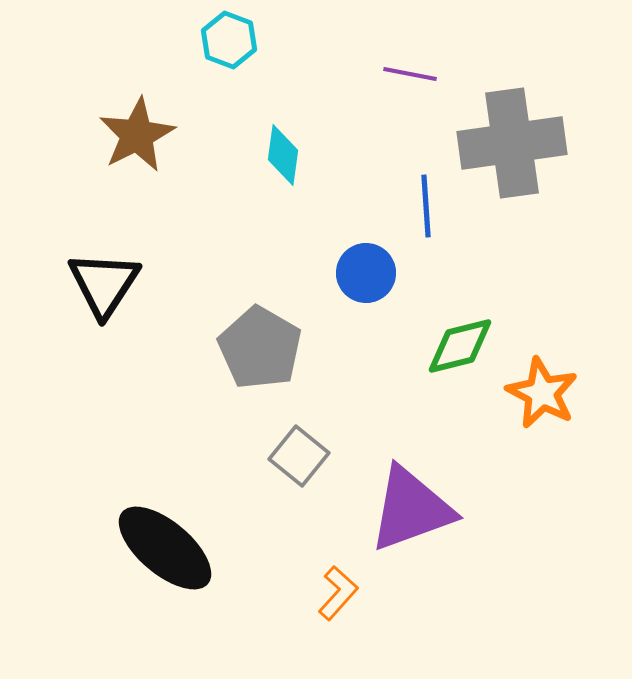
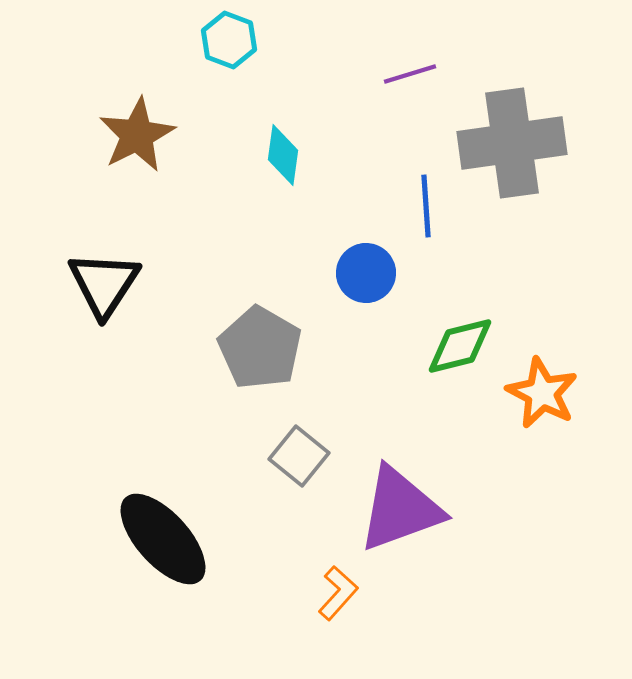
purple line: rotated 28 degrees counterclockwise
purple triangle: moved 11 px left
black ellipse: moved 2 px left, 9 px up; rotated 8 degrees clockwise
